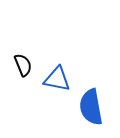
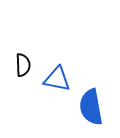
black semicircle: rotated 20 degrees clockwise
